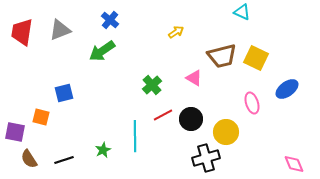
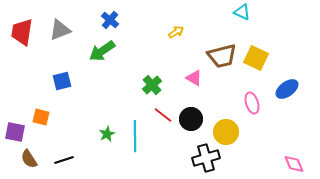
blue square: moved 2 px left, 12 px up
red line: rotated 66 degrees clockwise
green star: moved 4 px right, 16 px up
